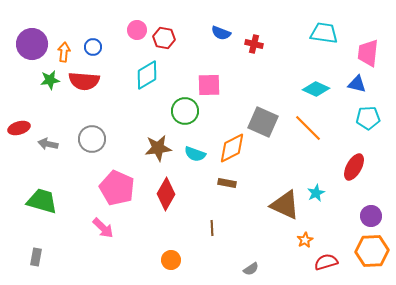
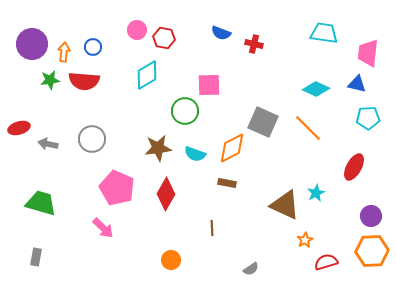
green trapezoid at (42, 201): moved 1 px left, 2 px down
